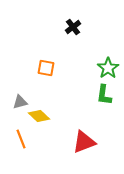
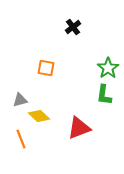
gray triangle: moved 2 px up
red triangle: moved 5 px left, 14 px up
